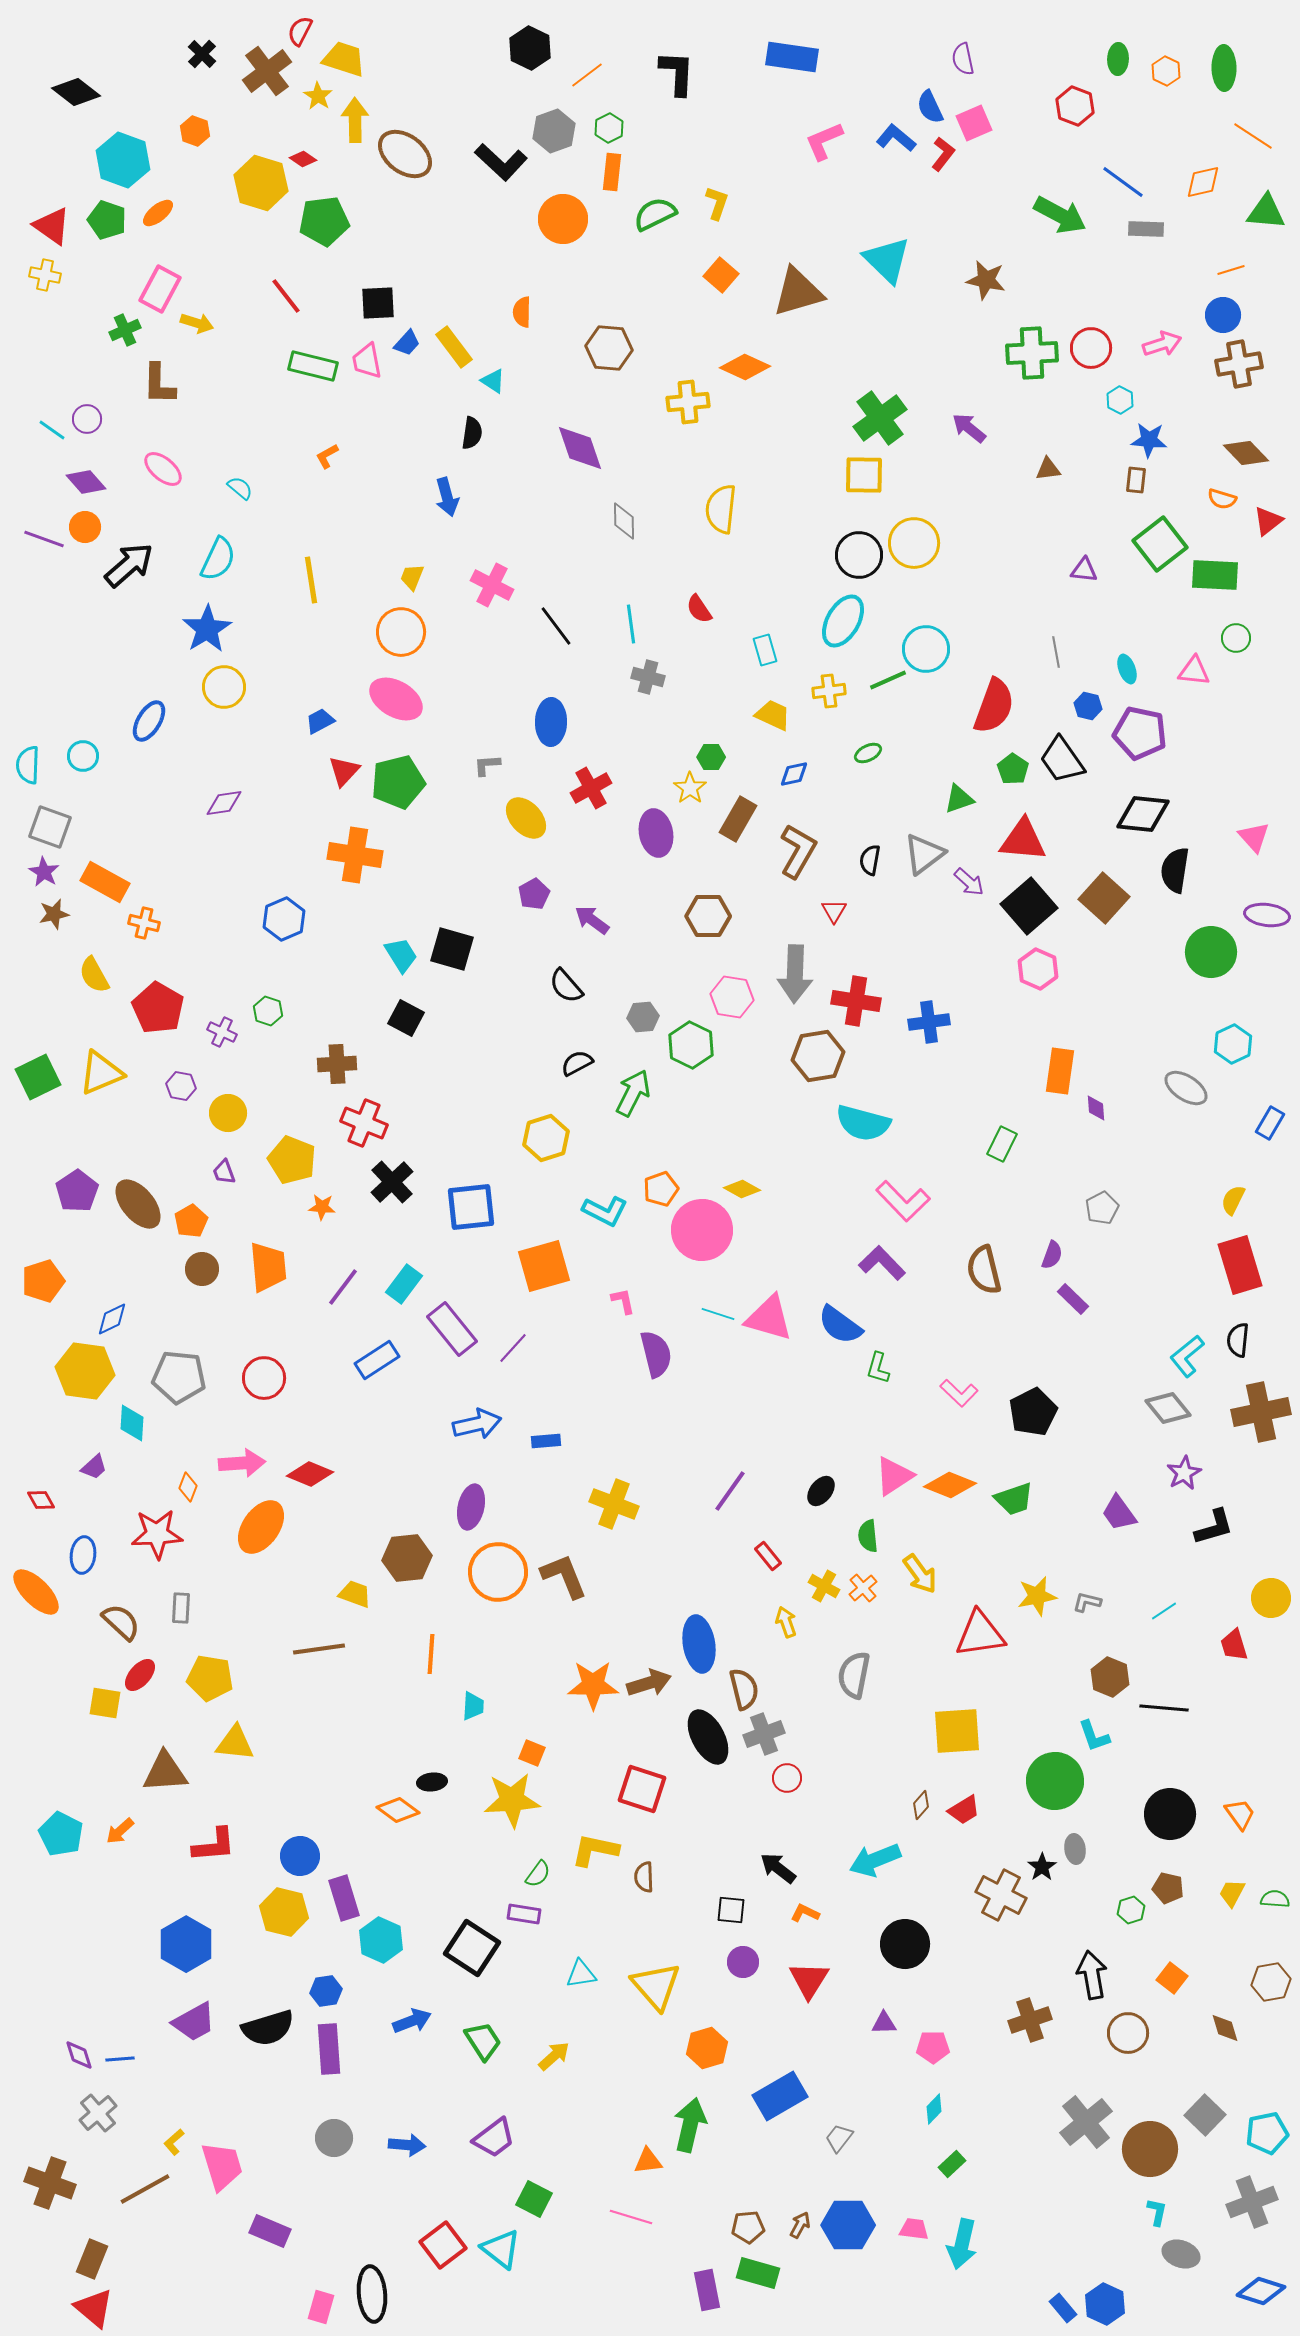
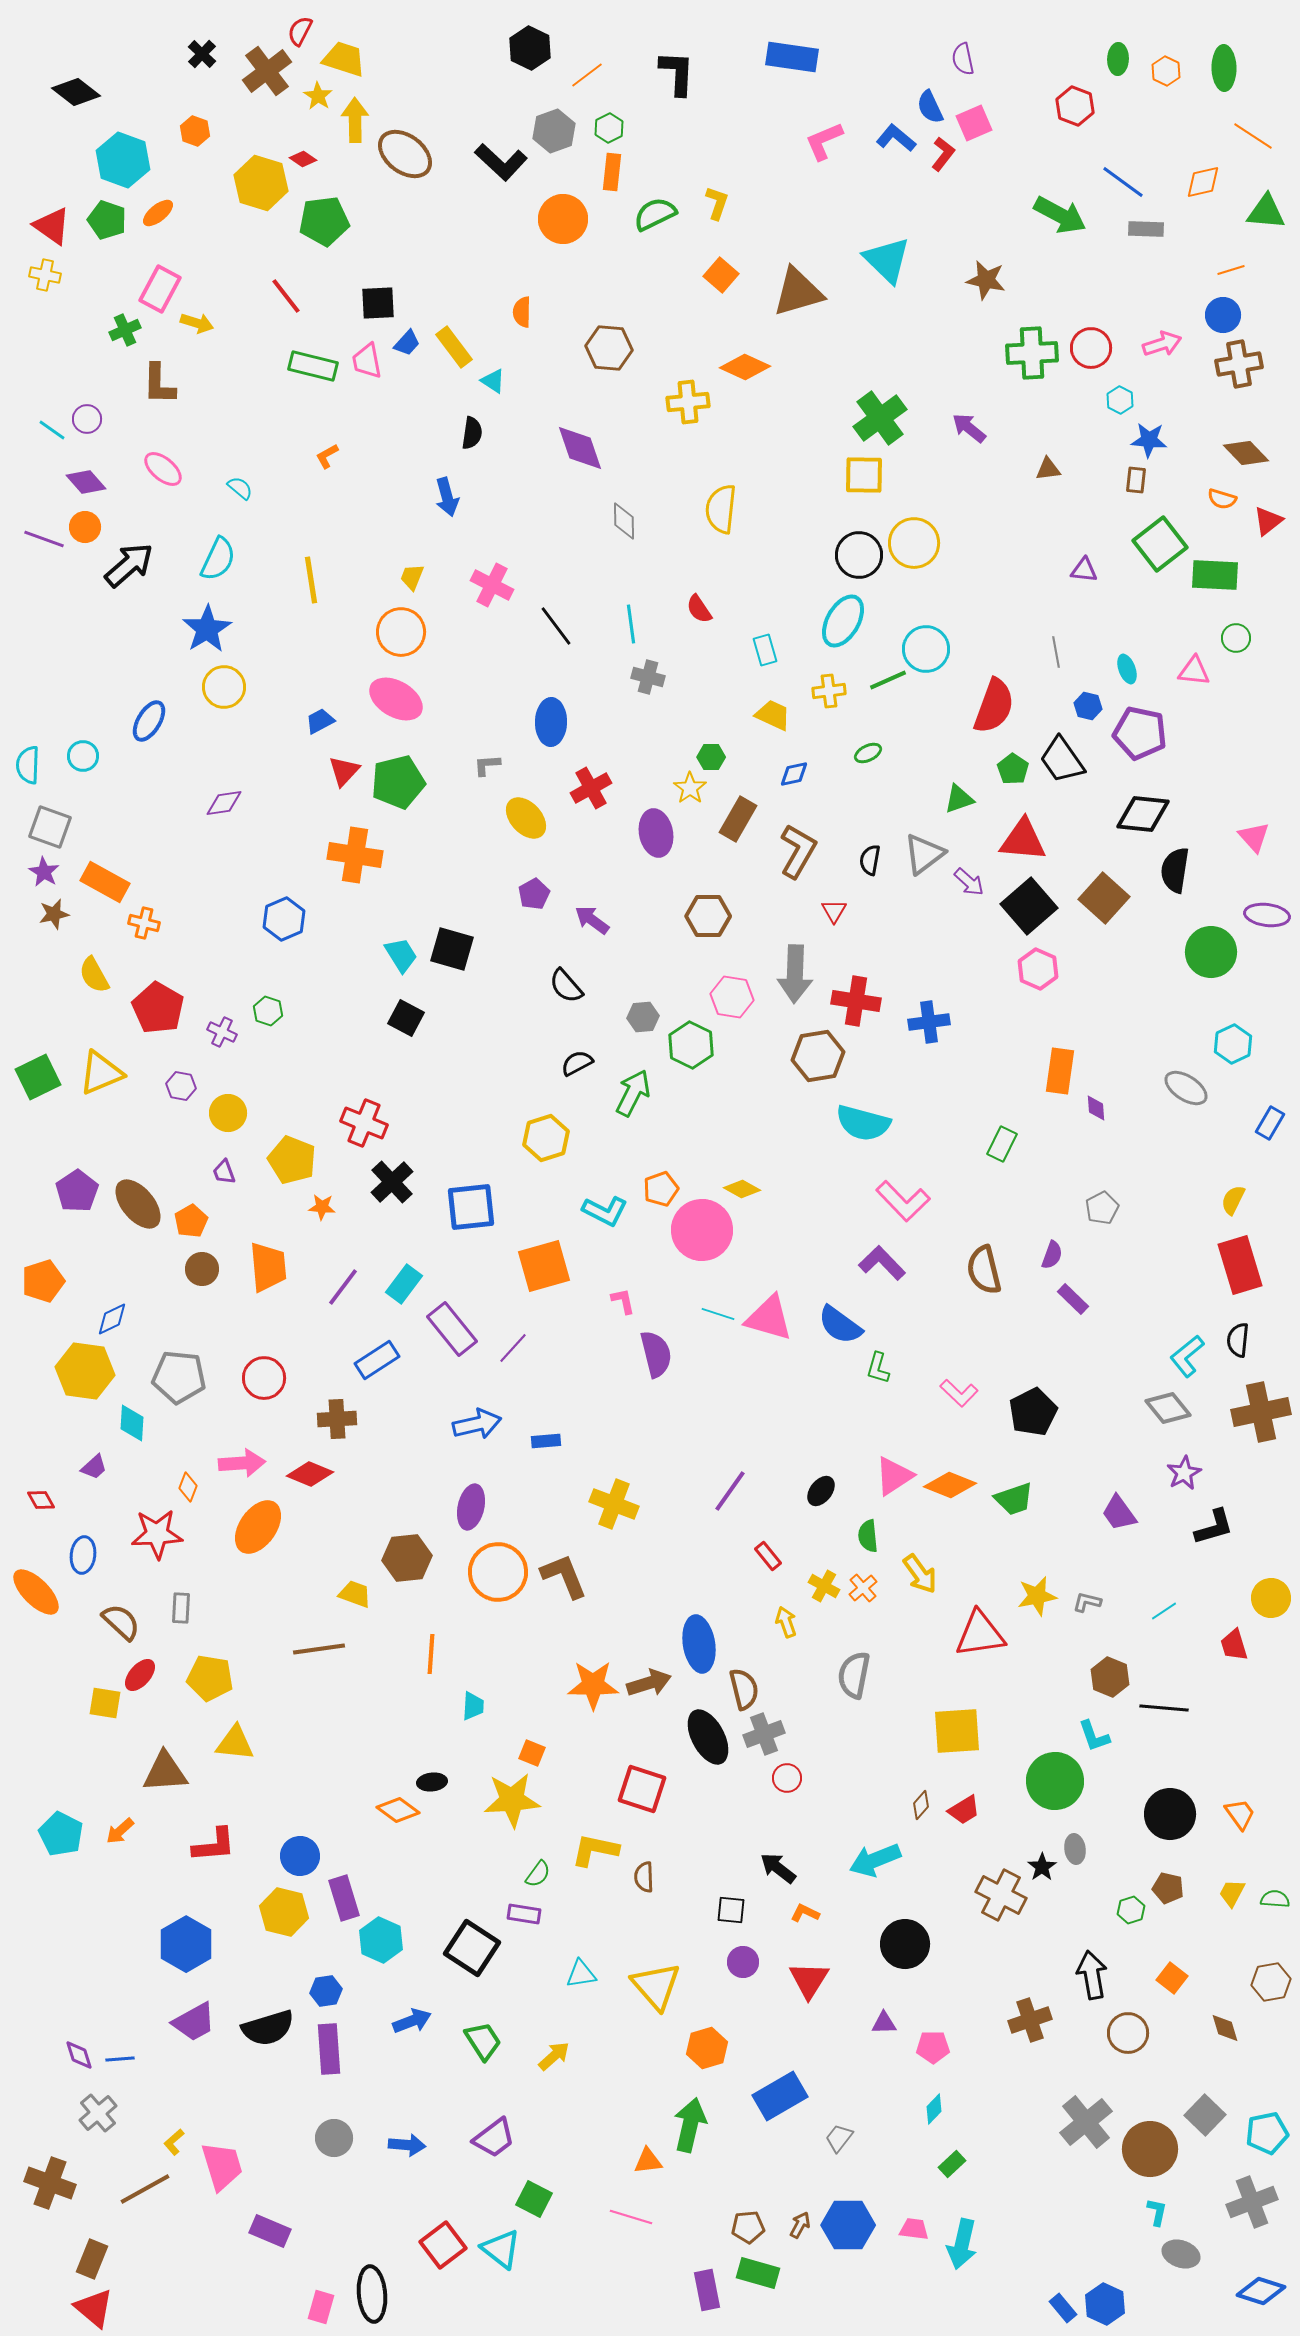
brown cross at (337, 1064): moved 355 px down
orange ellipse at (261, 1527): moved 3 px left
